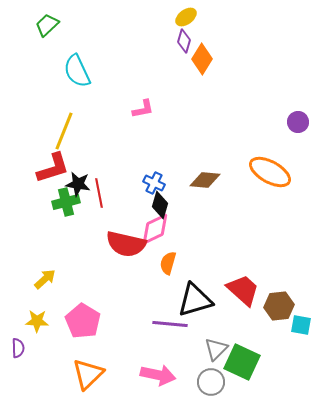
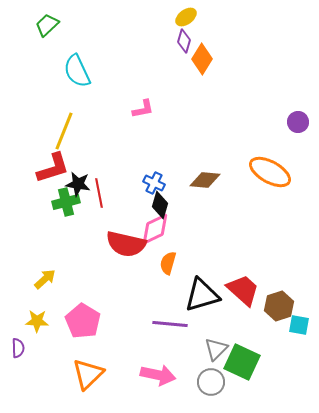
black triangle: moved 7 px right, 5 px up
brown hexagon: rotated 12 degrees counterclockwise
cyan square: moved 2 px left
